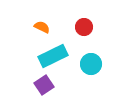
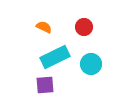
orange semicircle: moved 2 px right
cyan rectangle: moved 2 px right, 1 px down
purple square: moved 1 px right; rotated 30 degrees clockwise
